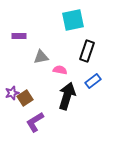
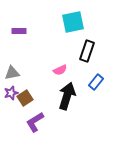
cyan square: moved 2 px down
purple rectangle: moved 5 px up
gray triangle: moved 29 px left, 16 px down
pink semicircle: rotated 144 degrees clockwise
blue rectangle: moved 3 px right, 1 px down; rotated 14 degrees counterclockwise
purple star: moved 1 px left
